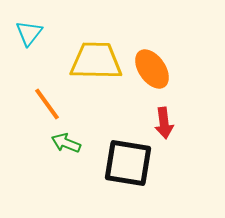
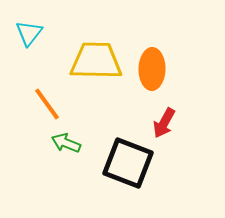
orange ellipse: rotated 36 degrees clockwise
red arrow: rotated 36 degrees clockwise
black square: rotated 12 degrees clockwise
